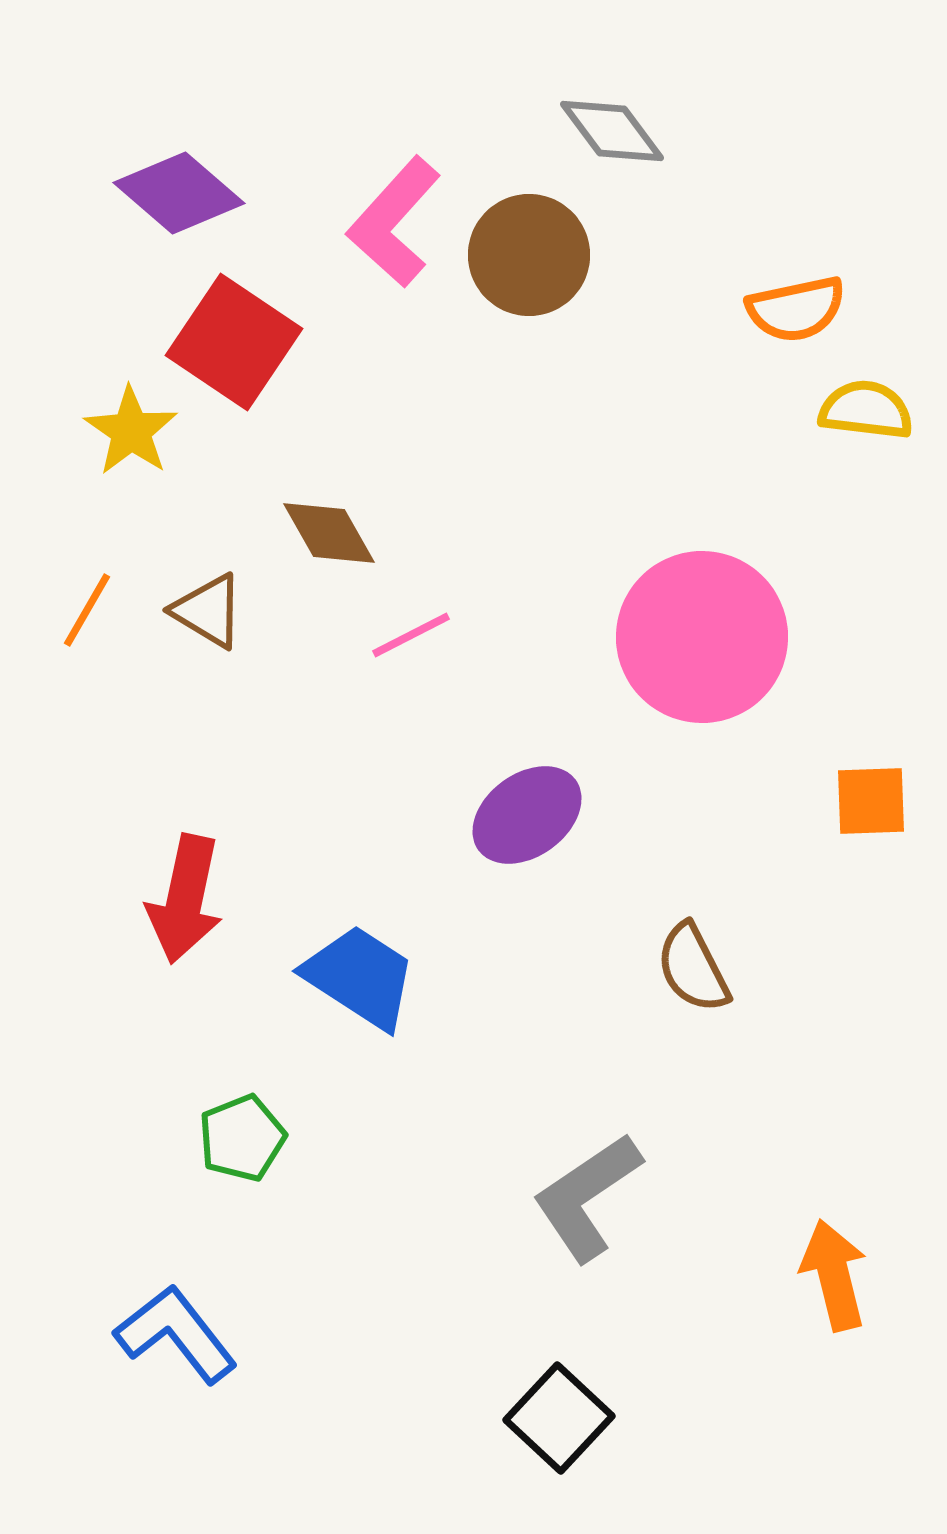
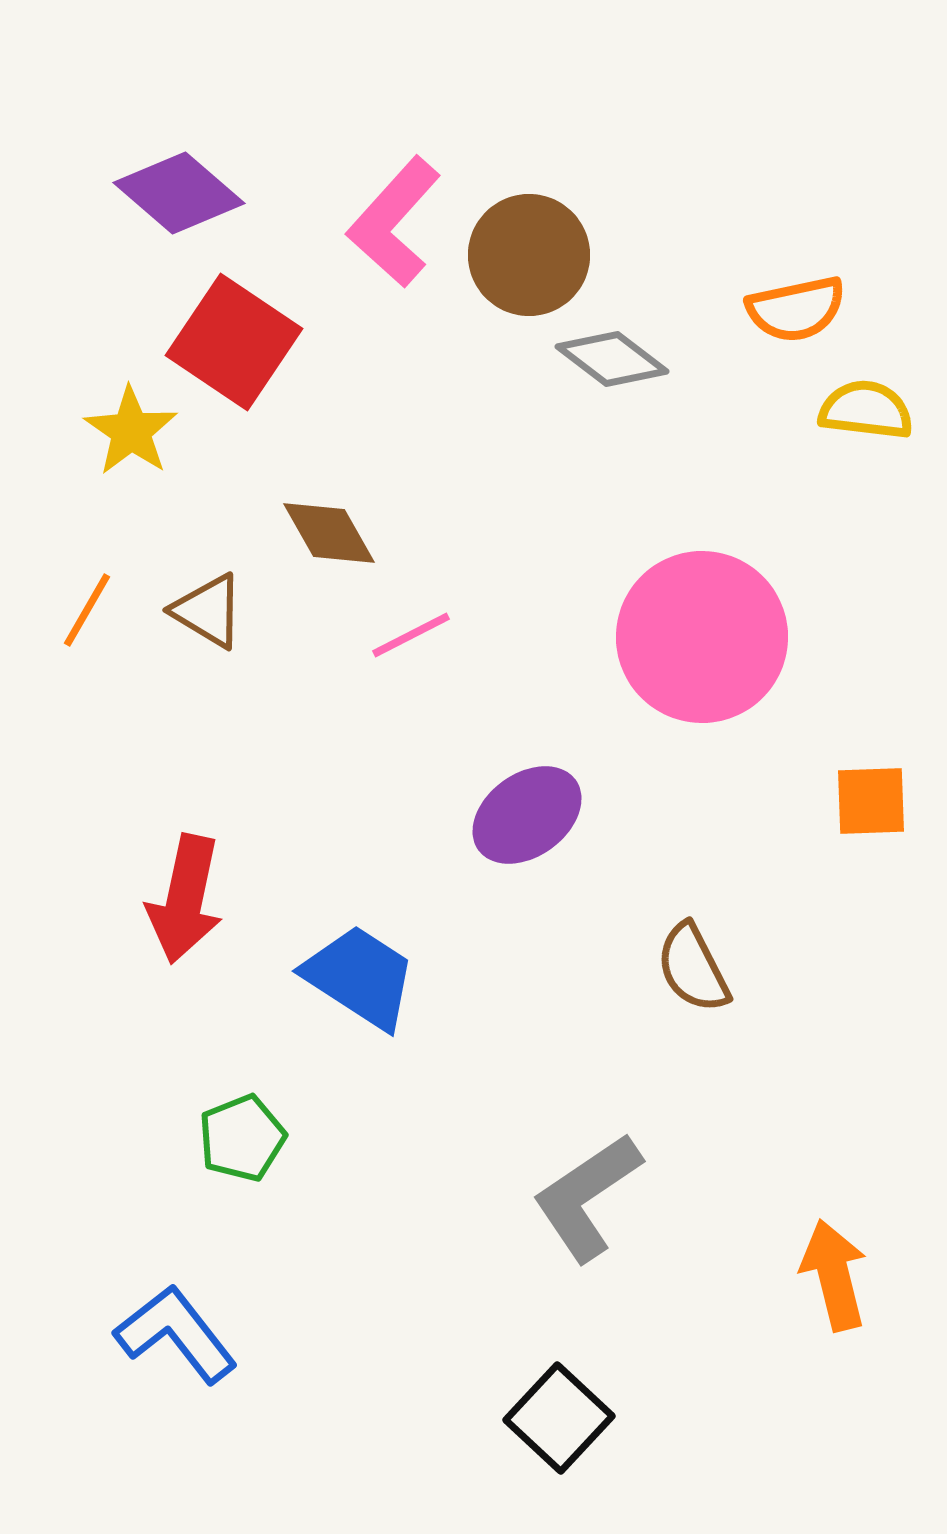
gray diamond: moved 228 px down; rotated 16 degrees counterclockwise
